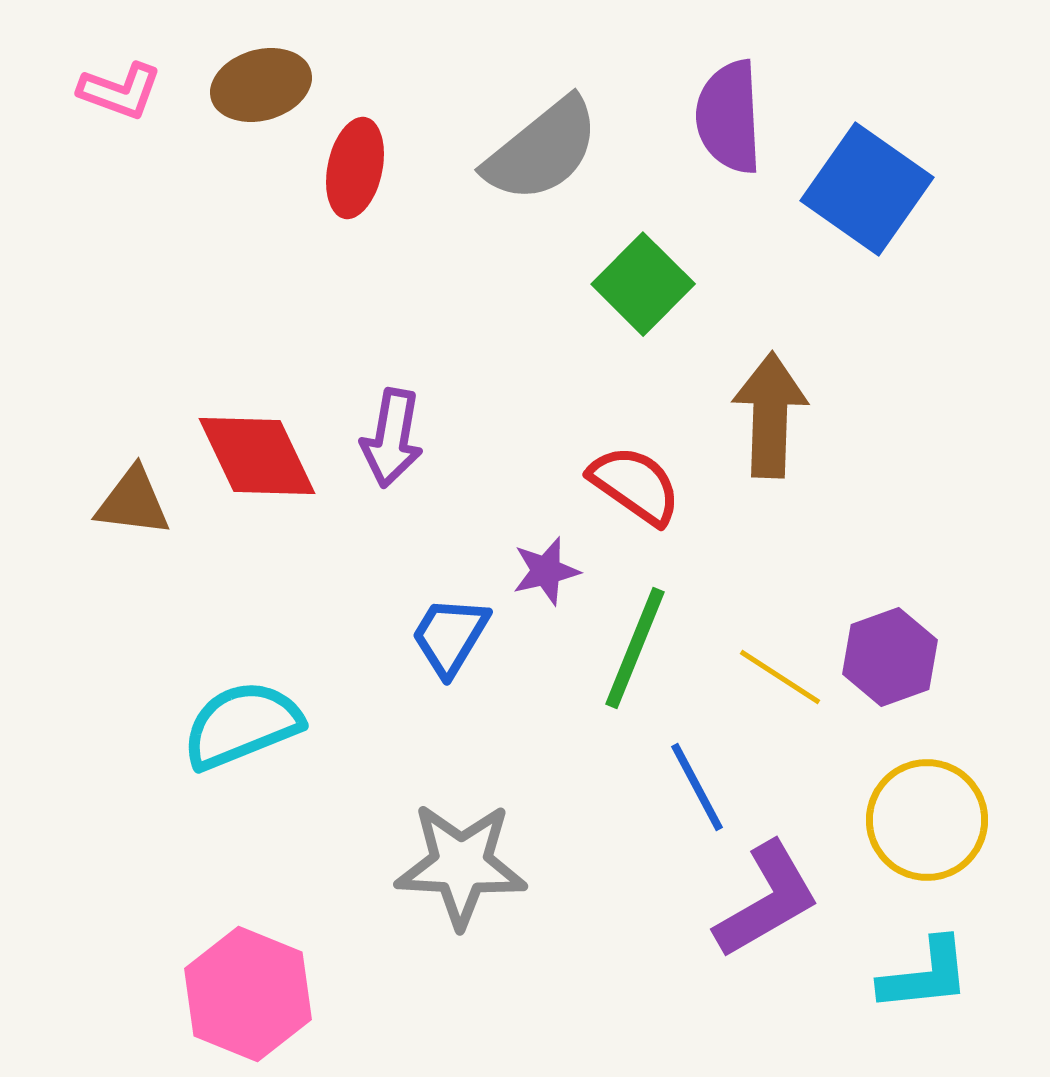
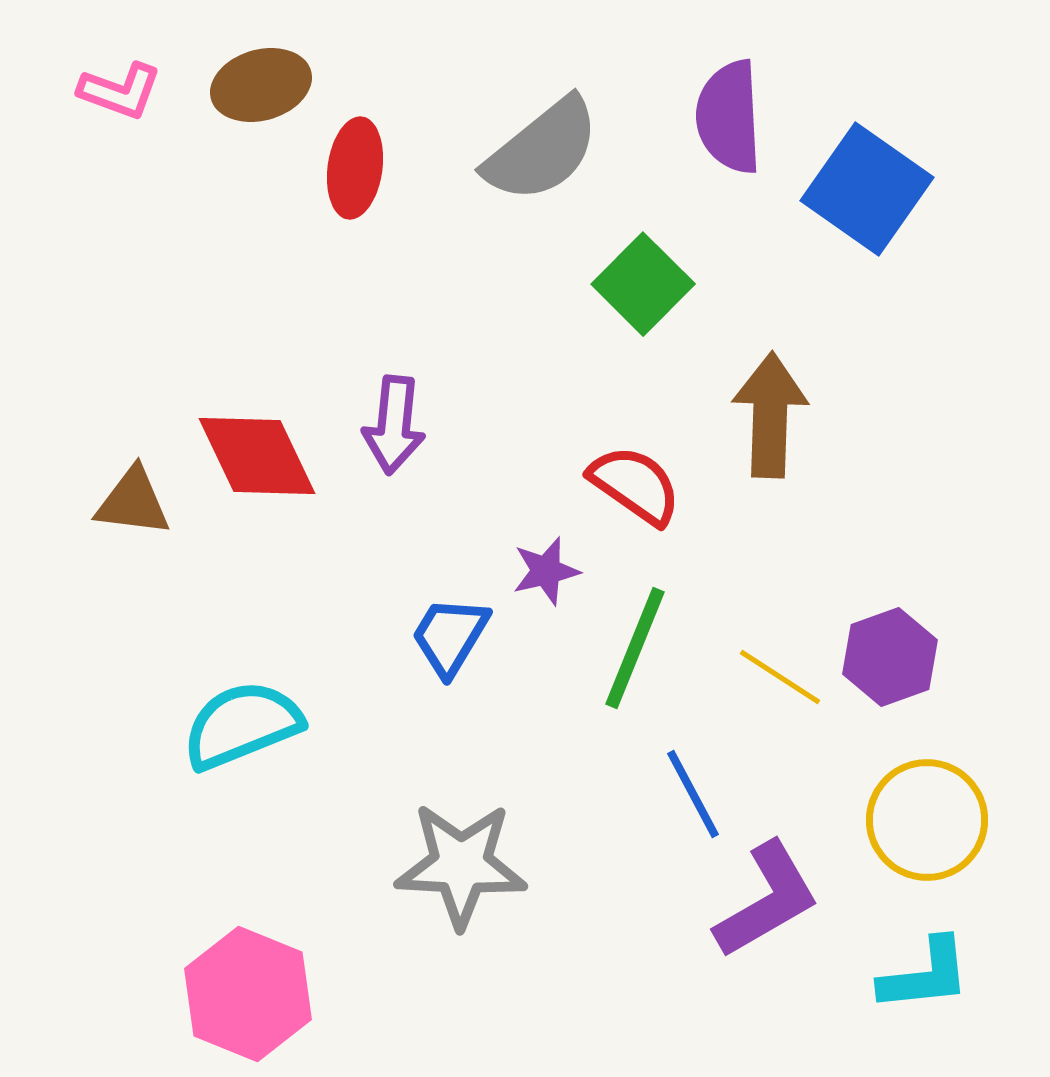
red ellipse: rotated 4 degrees counterclockwise
purple arrow: moved 2 px right, 13 px up; rotated 4 degrees counterclockwise
blue line: moved 4 px left, 7 px down
